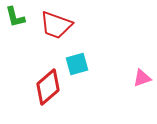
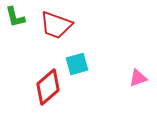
pink triangle: moved 4 px left
